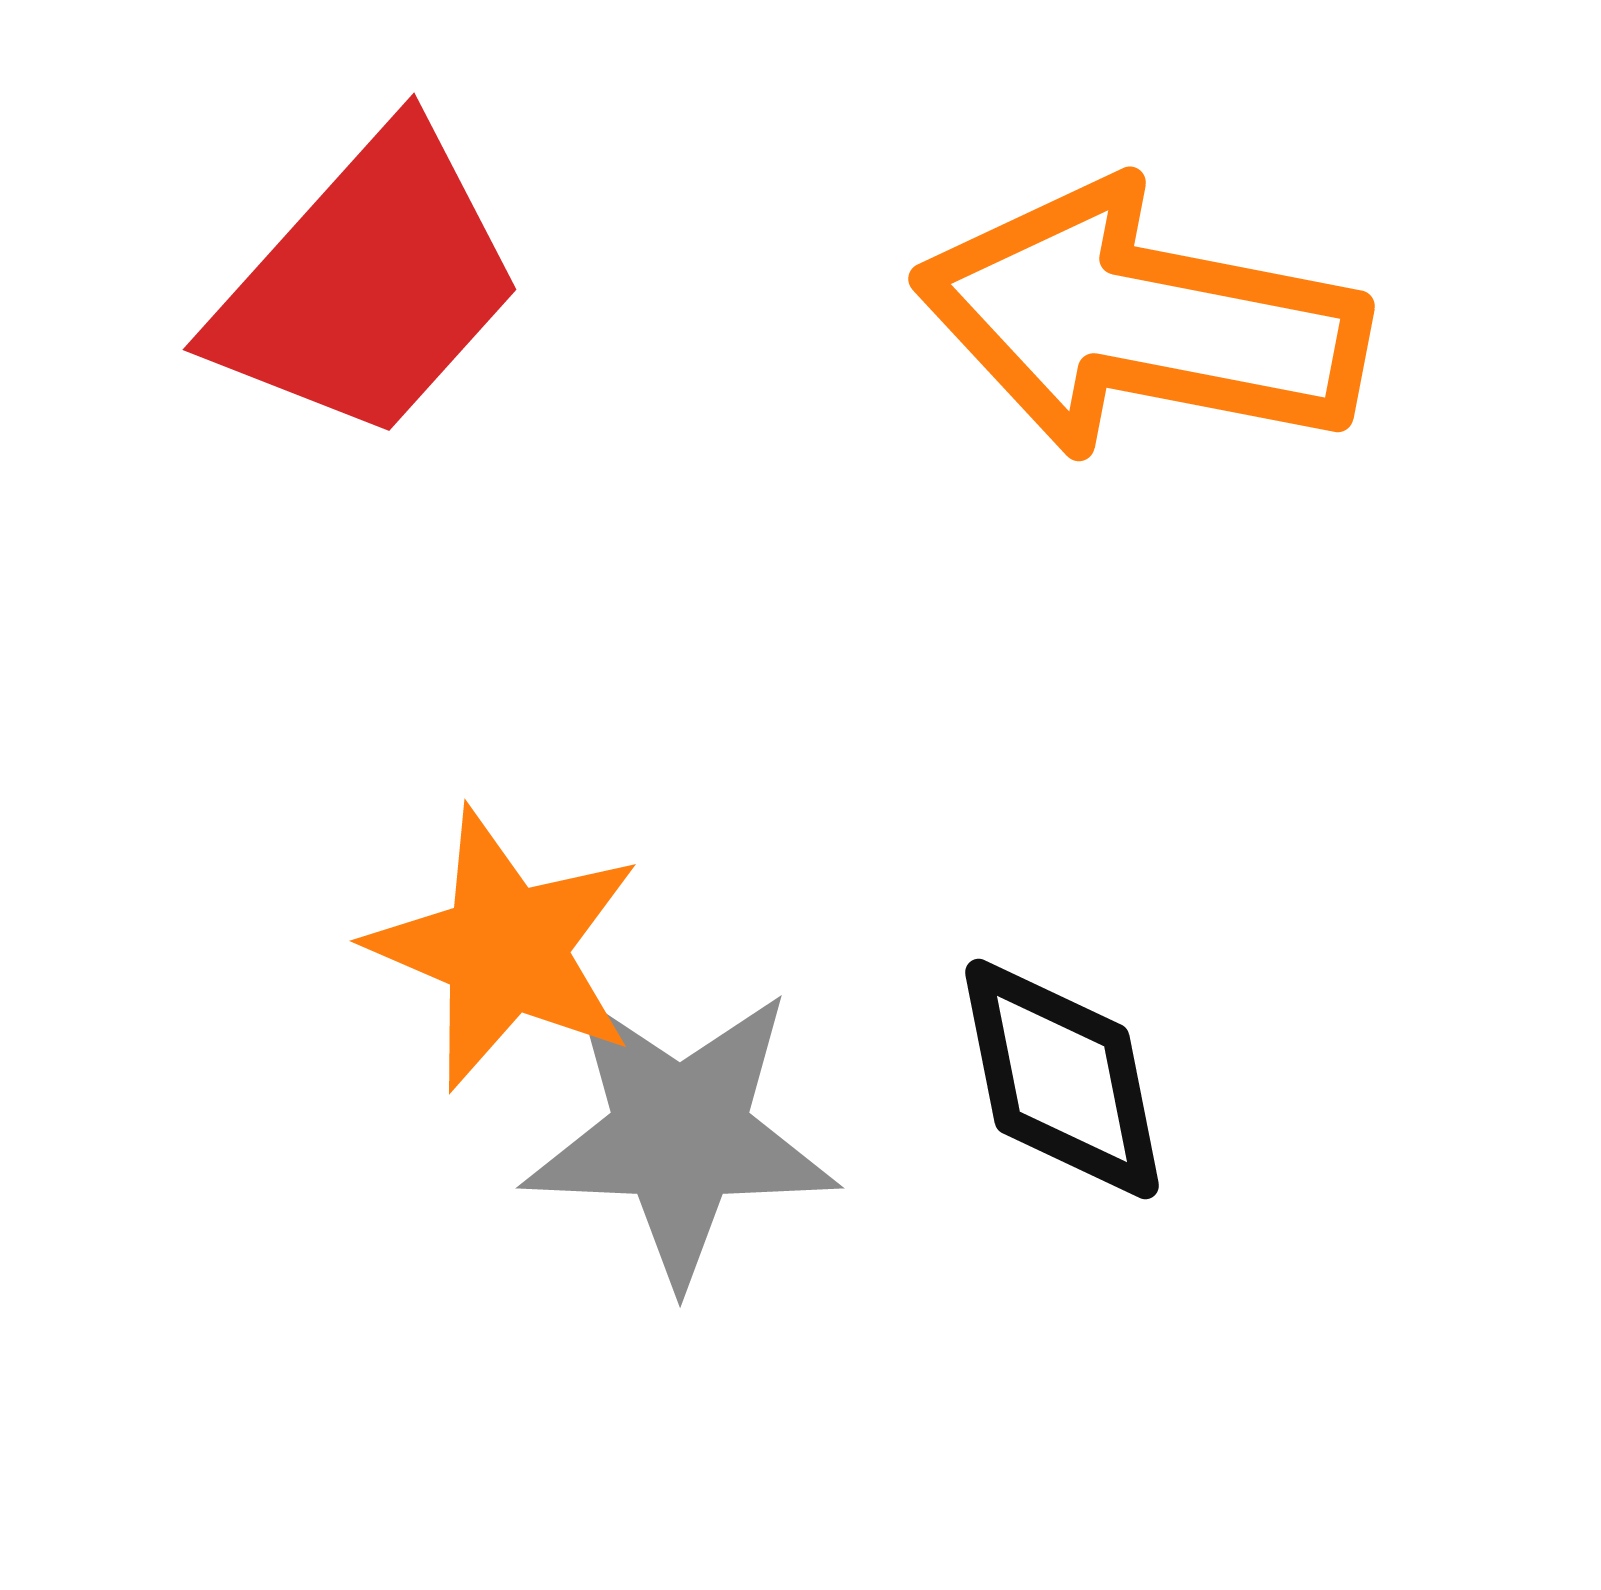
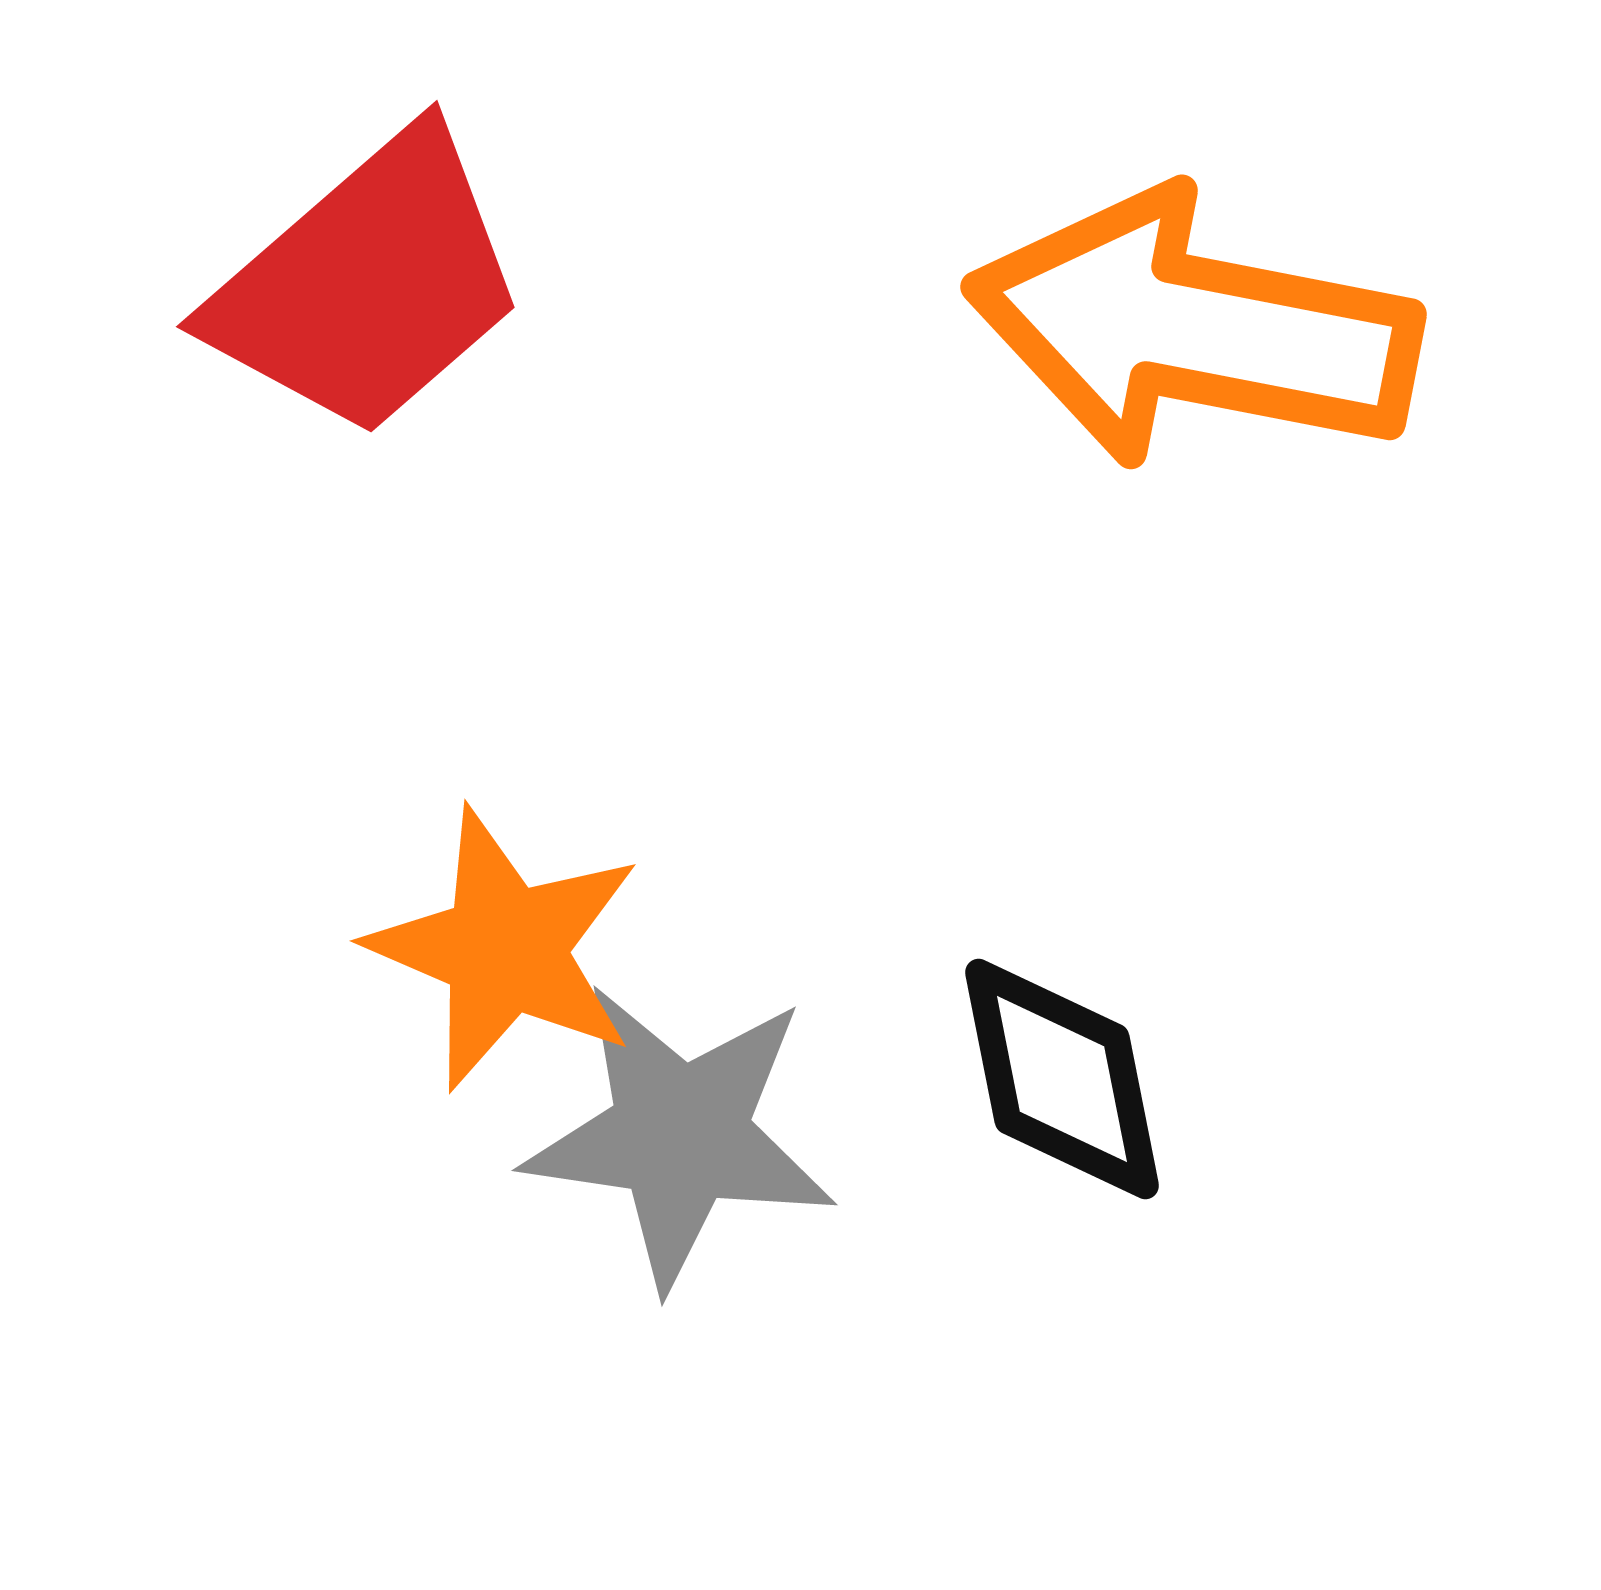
red trapezoid: rotated 7 degrees clockwise
orange arrow: moved 52 px right, 8 px down
gray star: rotated 6 degrees clockwise
